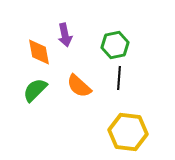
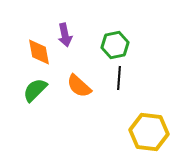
yellow hexagon: moved 21 px right
